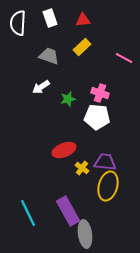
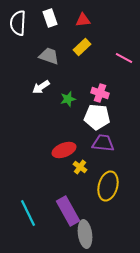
purple trapezoid: moved 2 px left, 19 px up
yellow cross: moved 2 px left, 1 px up
